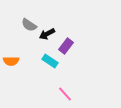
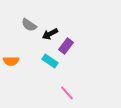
black arrow: moved 3 px right
pink line: moved 2 px right, 1 px up
